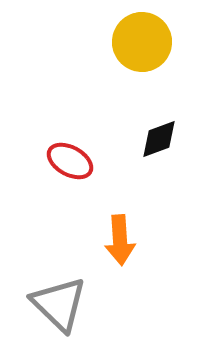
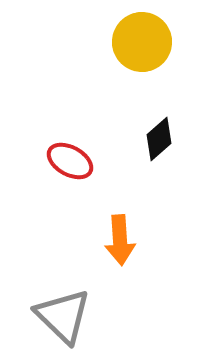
black diamond: rotated 21 degrees counterclockwise
gray triangle: moved 4 px right, 12 px down
